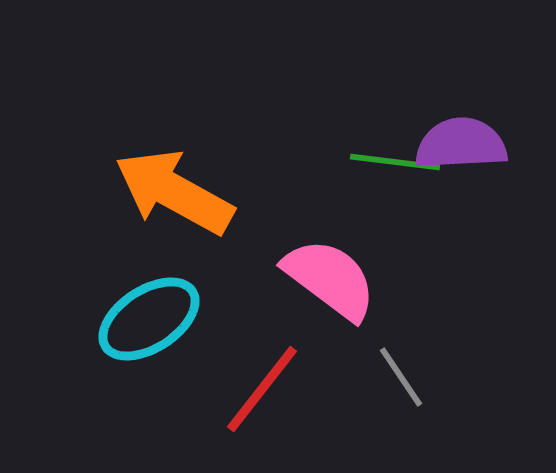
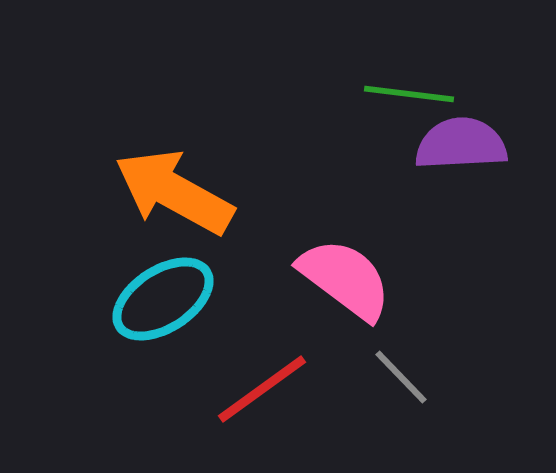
green line: moved 14 px right, 68 px up
pink semicircle: moved 15 px right
cyan ellipse: moved 14 px right, 20 px up
gray line: rotated 10 degrees counterclockwise
red line: rotated 16 degrees clockwise
